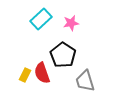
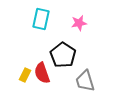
cyan rectangle: rotated 35 degrees counterclockwise
pink star: moved 8 px right
